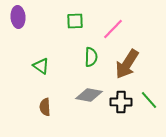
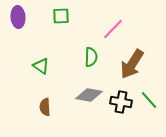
green square: moved 14 px left, 5 px up
brown arrow: moved 5 px right
black cross: rotated 10 degrees clockwise
